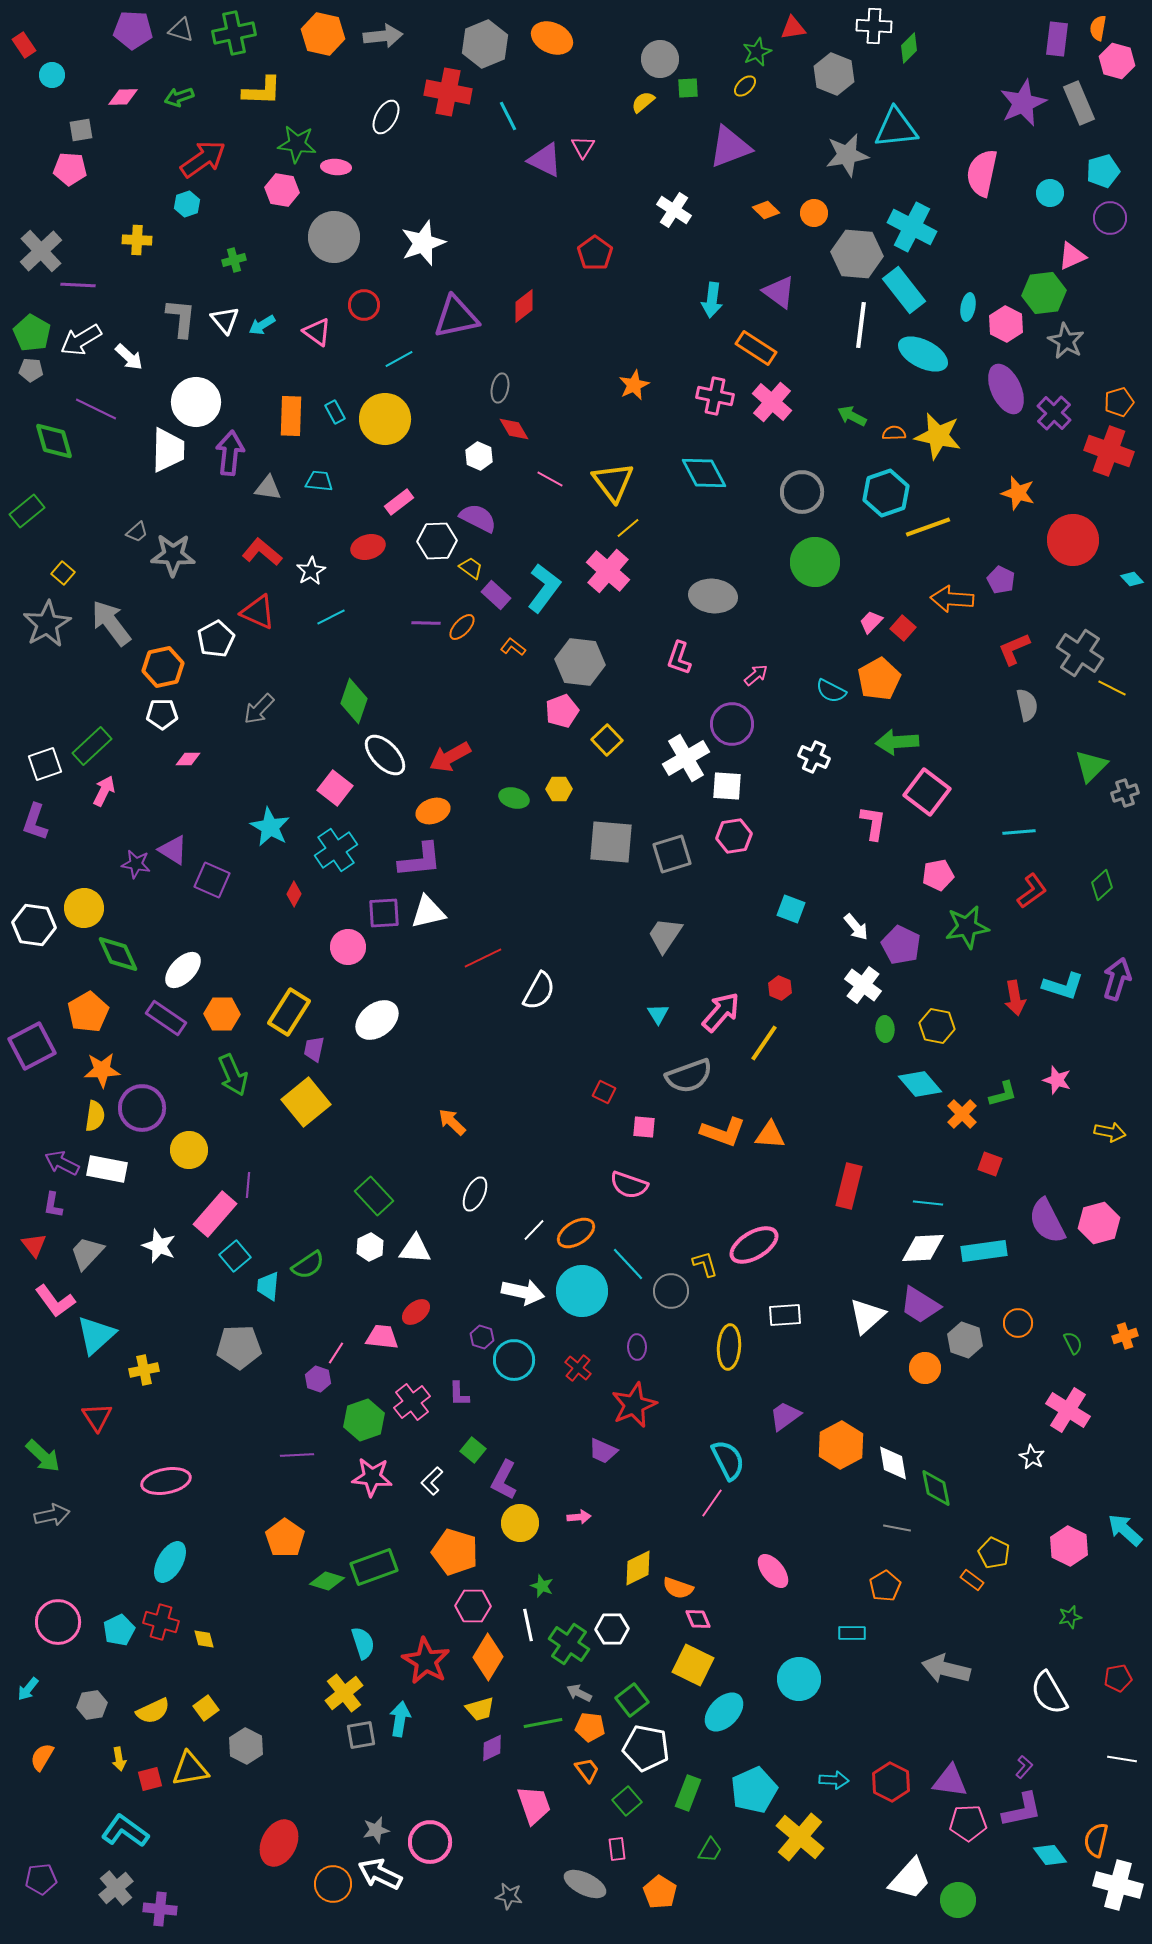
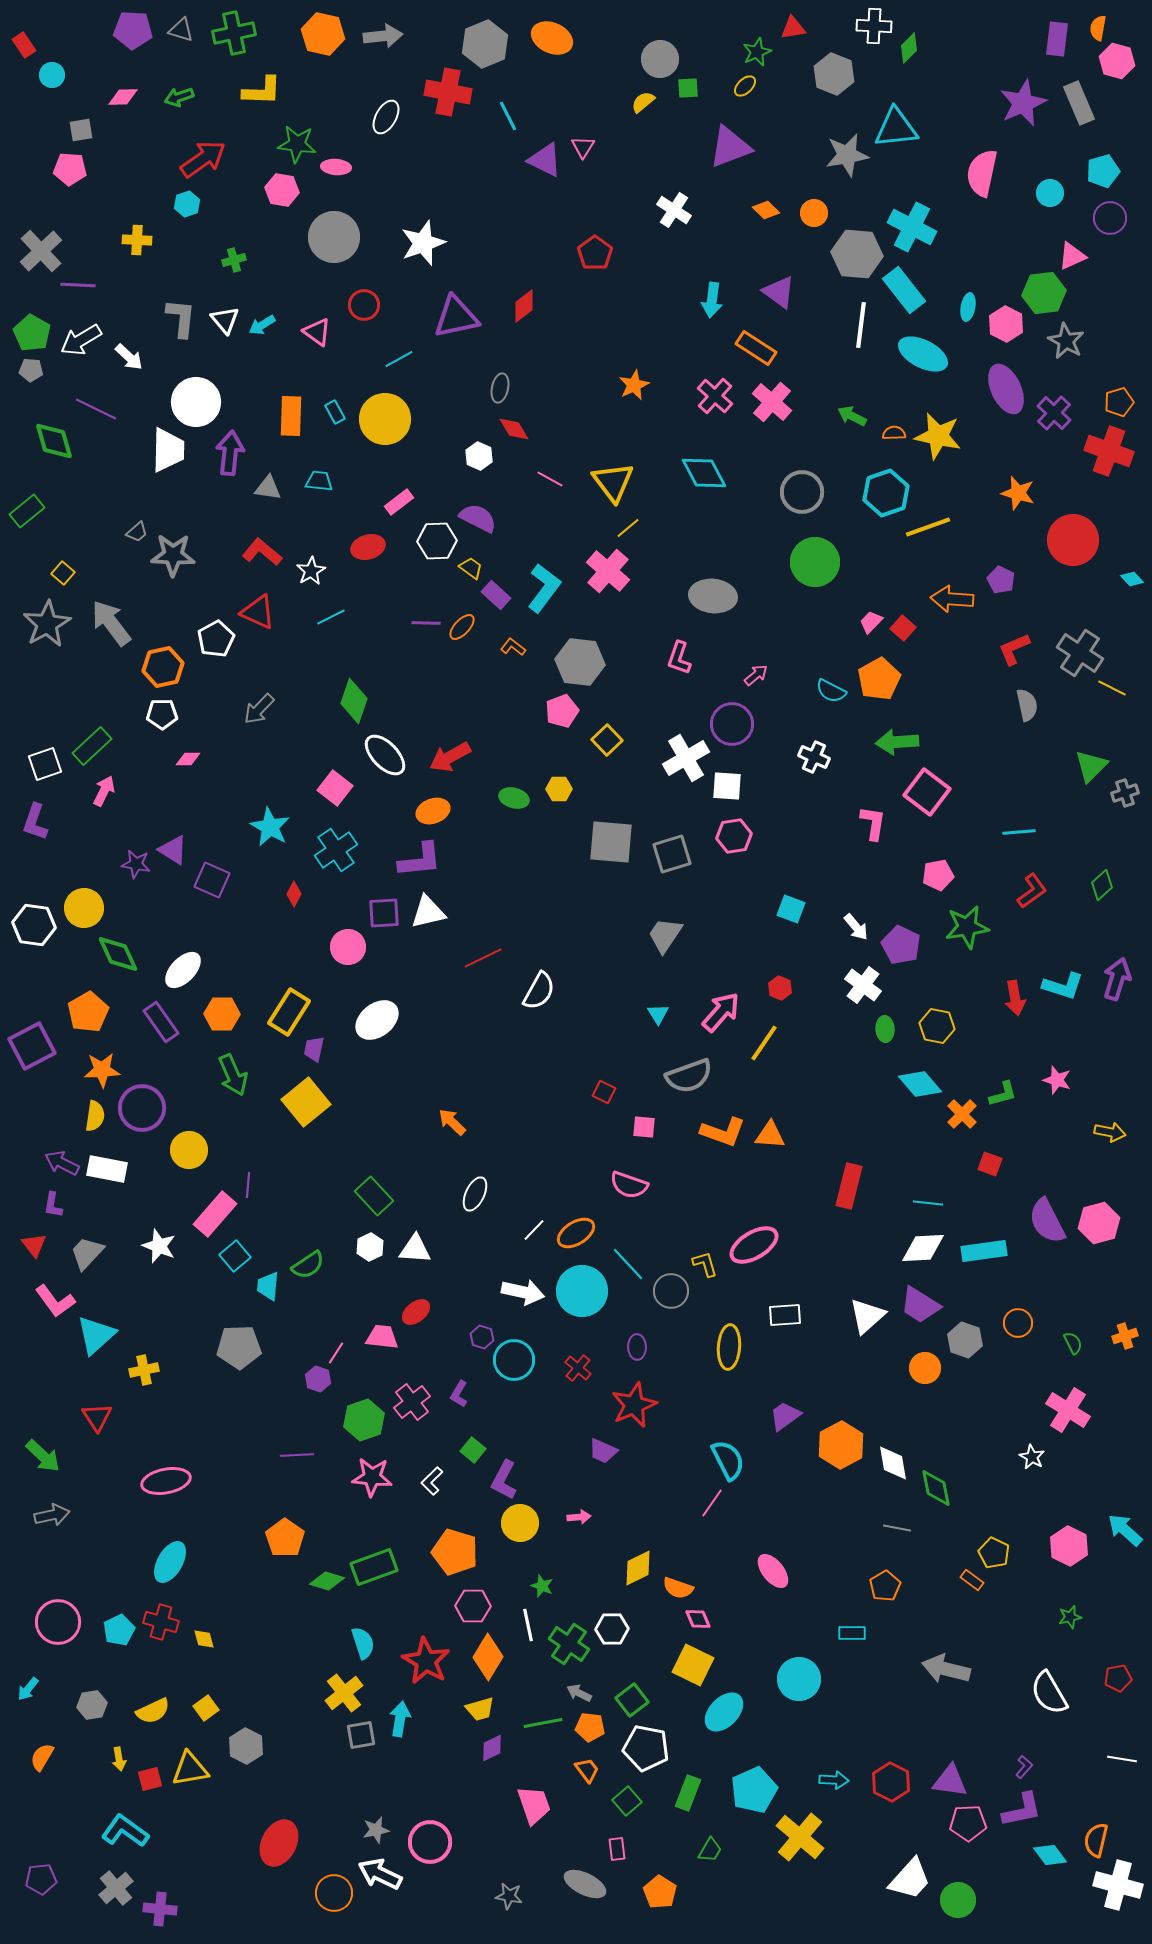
pink cross at (715, 396): rotated 30 degrees clockwise
purple rectangle at (166, 1018): moved 5 px left, 4 px down; rotated 21 degrees clockwise
purple L-shape at (459, 1394): rotated 32 degrees clockwise
orange circle at (333, 1884): moved 1 px right, 9 px down
